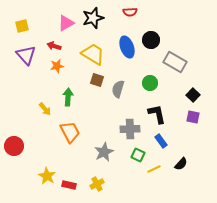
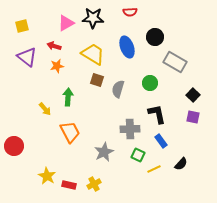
black star: rotated 20 degrees clockwise
black circle: moved 4 px right, 3 px up
purple triangle: moved 1 px right, 2 px down; rotated 10 degrees counterclockwise
yellow cross: moved 3 px left
